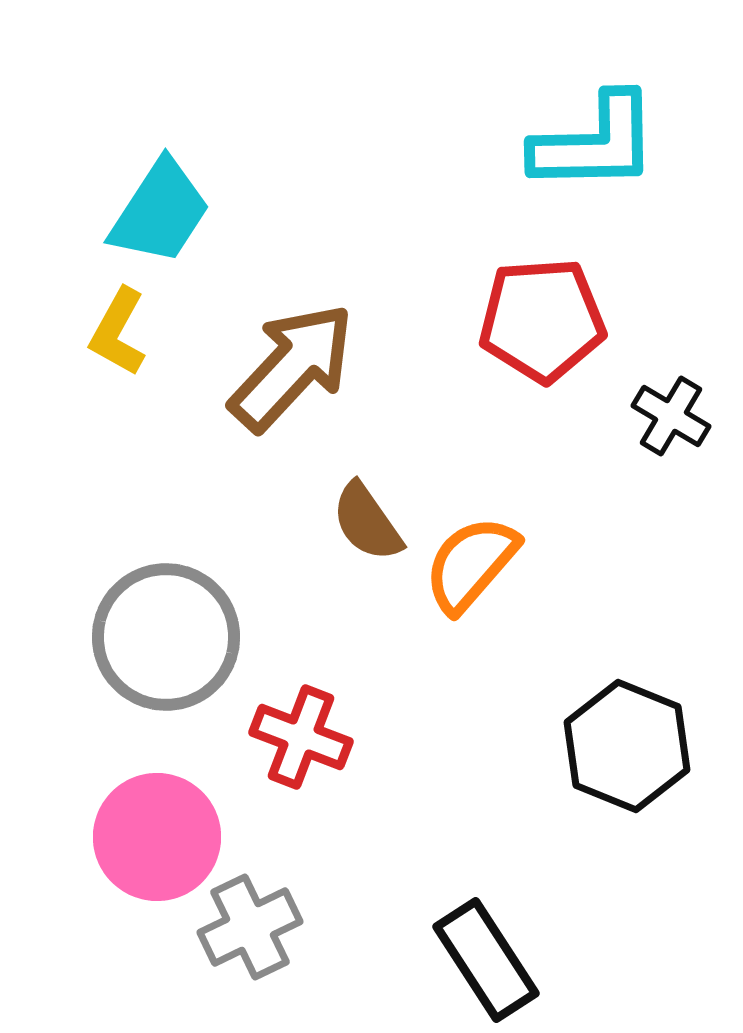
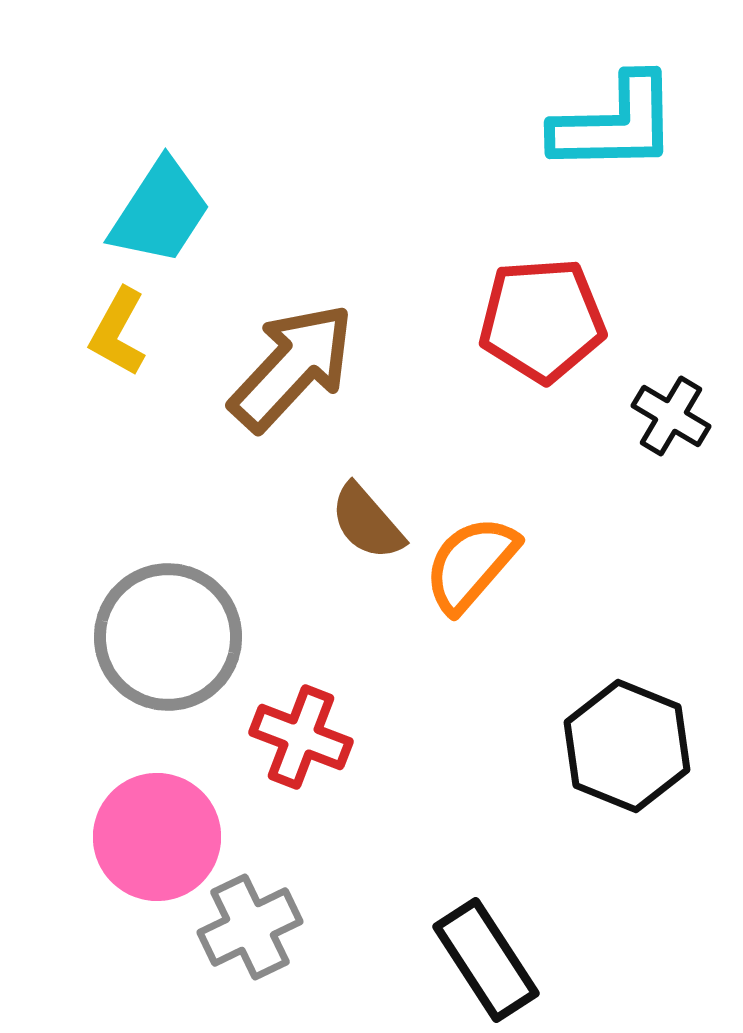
cyan L-shape: moved 20 px right, 19 px up
brown semicircle: rotated 6 degrees counterclockwise
gray circle: moved 2 px right
